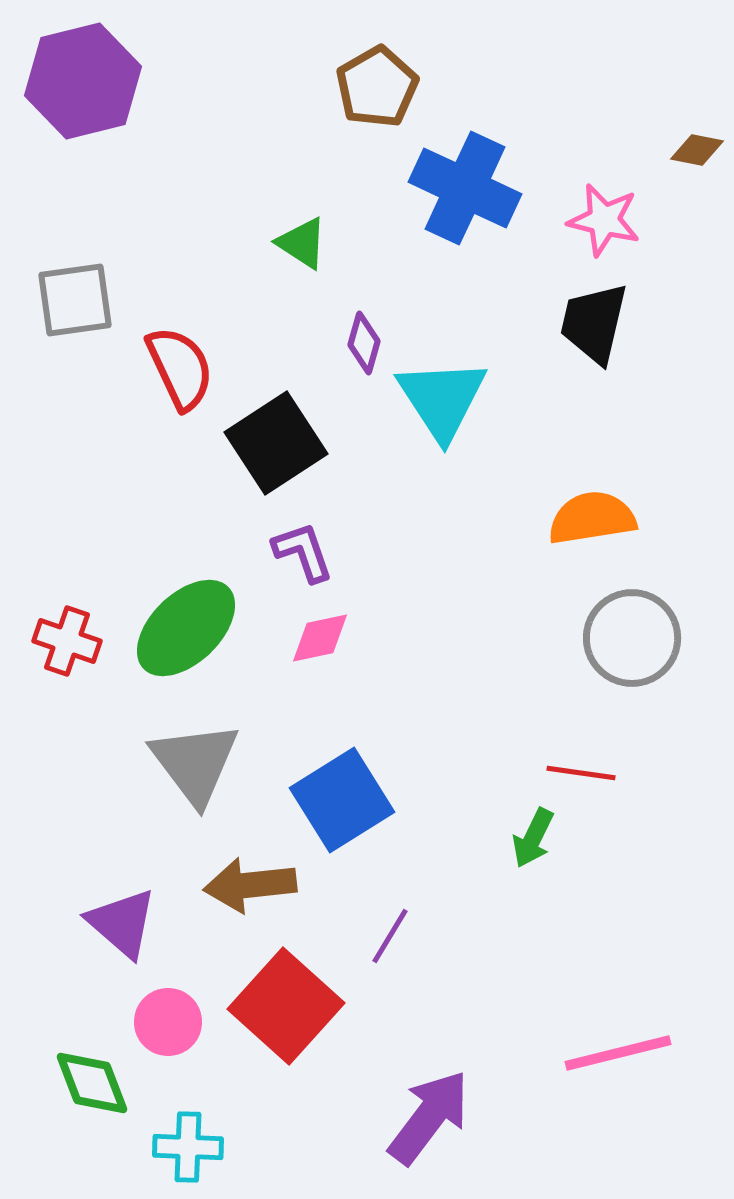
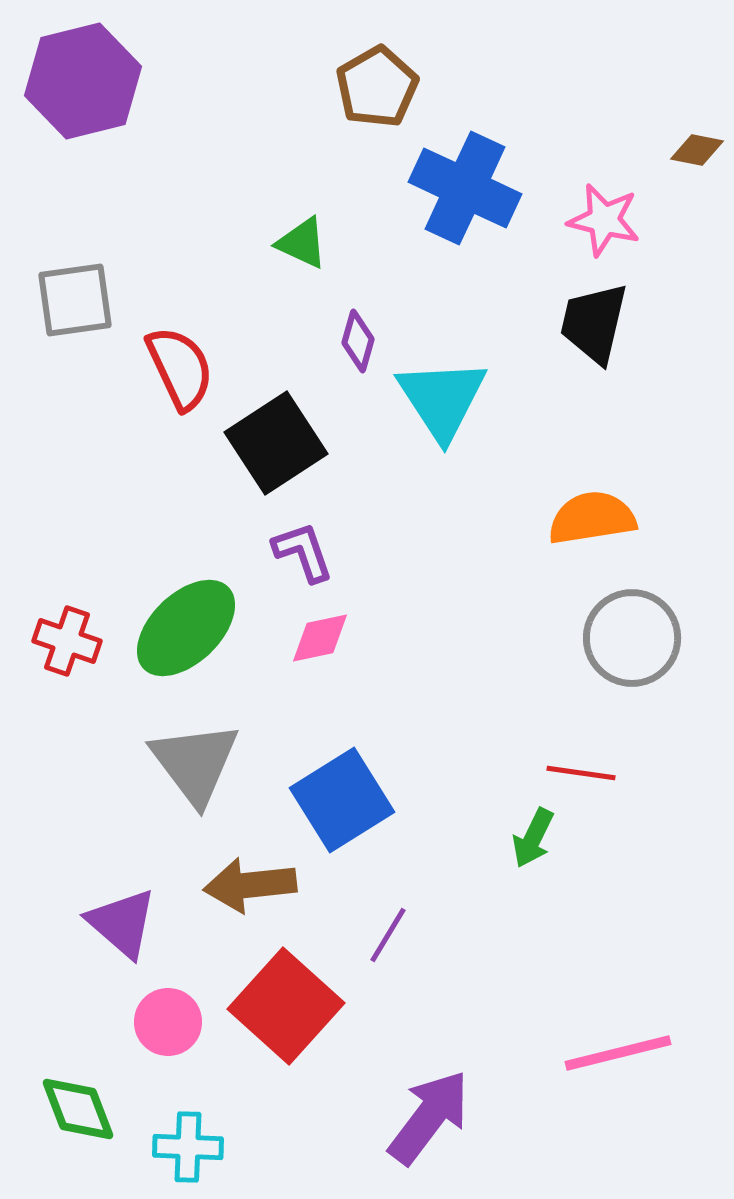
green triangle: rotated 8 degrees counterclockwise
purple diamond: moved 6 px left, 2 px up
purple line: moved 2 px left, 1 px up
green diamond: moved 14 px left, 26 px down
